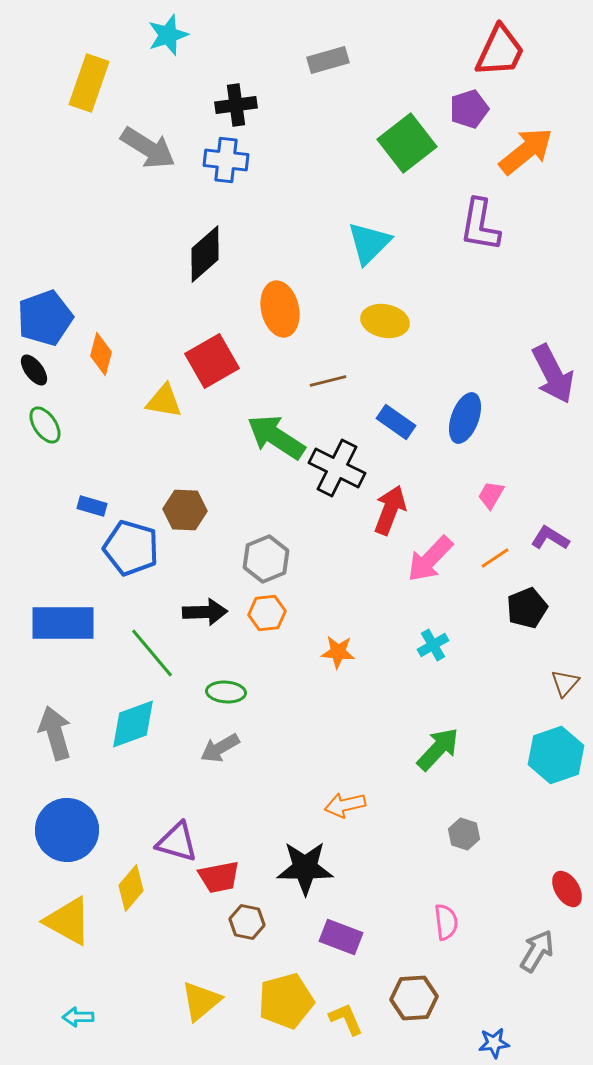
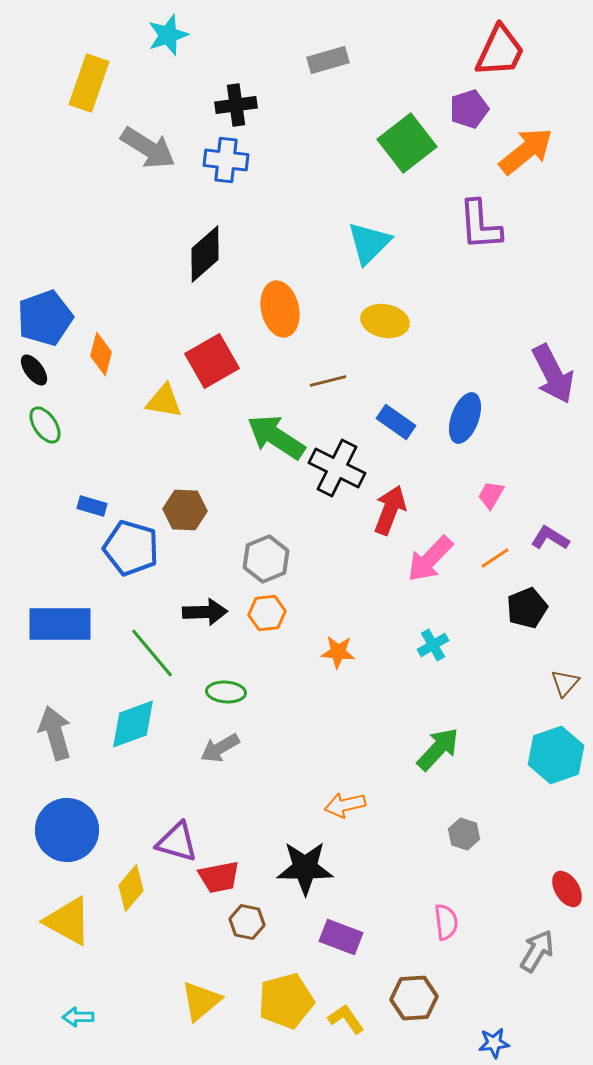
purple L-shape at (480, 225): rotated 14 degrees counterclockwise
blue rectangle at (63, 623): moved 3 px left, 1 px down
yellow L-shape at (346, 1019): rotated 12 degrees counterclockwise
